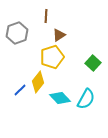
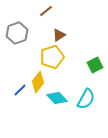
brown line: moved 5 px up; rotated 48 degrees clockwise
green square: moved 2 px right, 2 px down; rotated 21 degrees clockwise
cyan diamond: moved 3 px left
